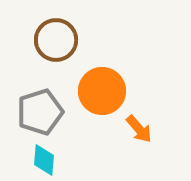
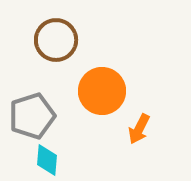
gray pentagon: moved 8 px left, 4 px down
orange arrow: rotated 68 degrees clockwise
cyan diamond: moved 3 px right
